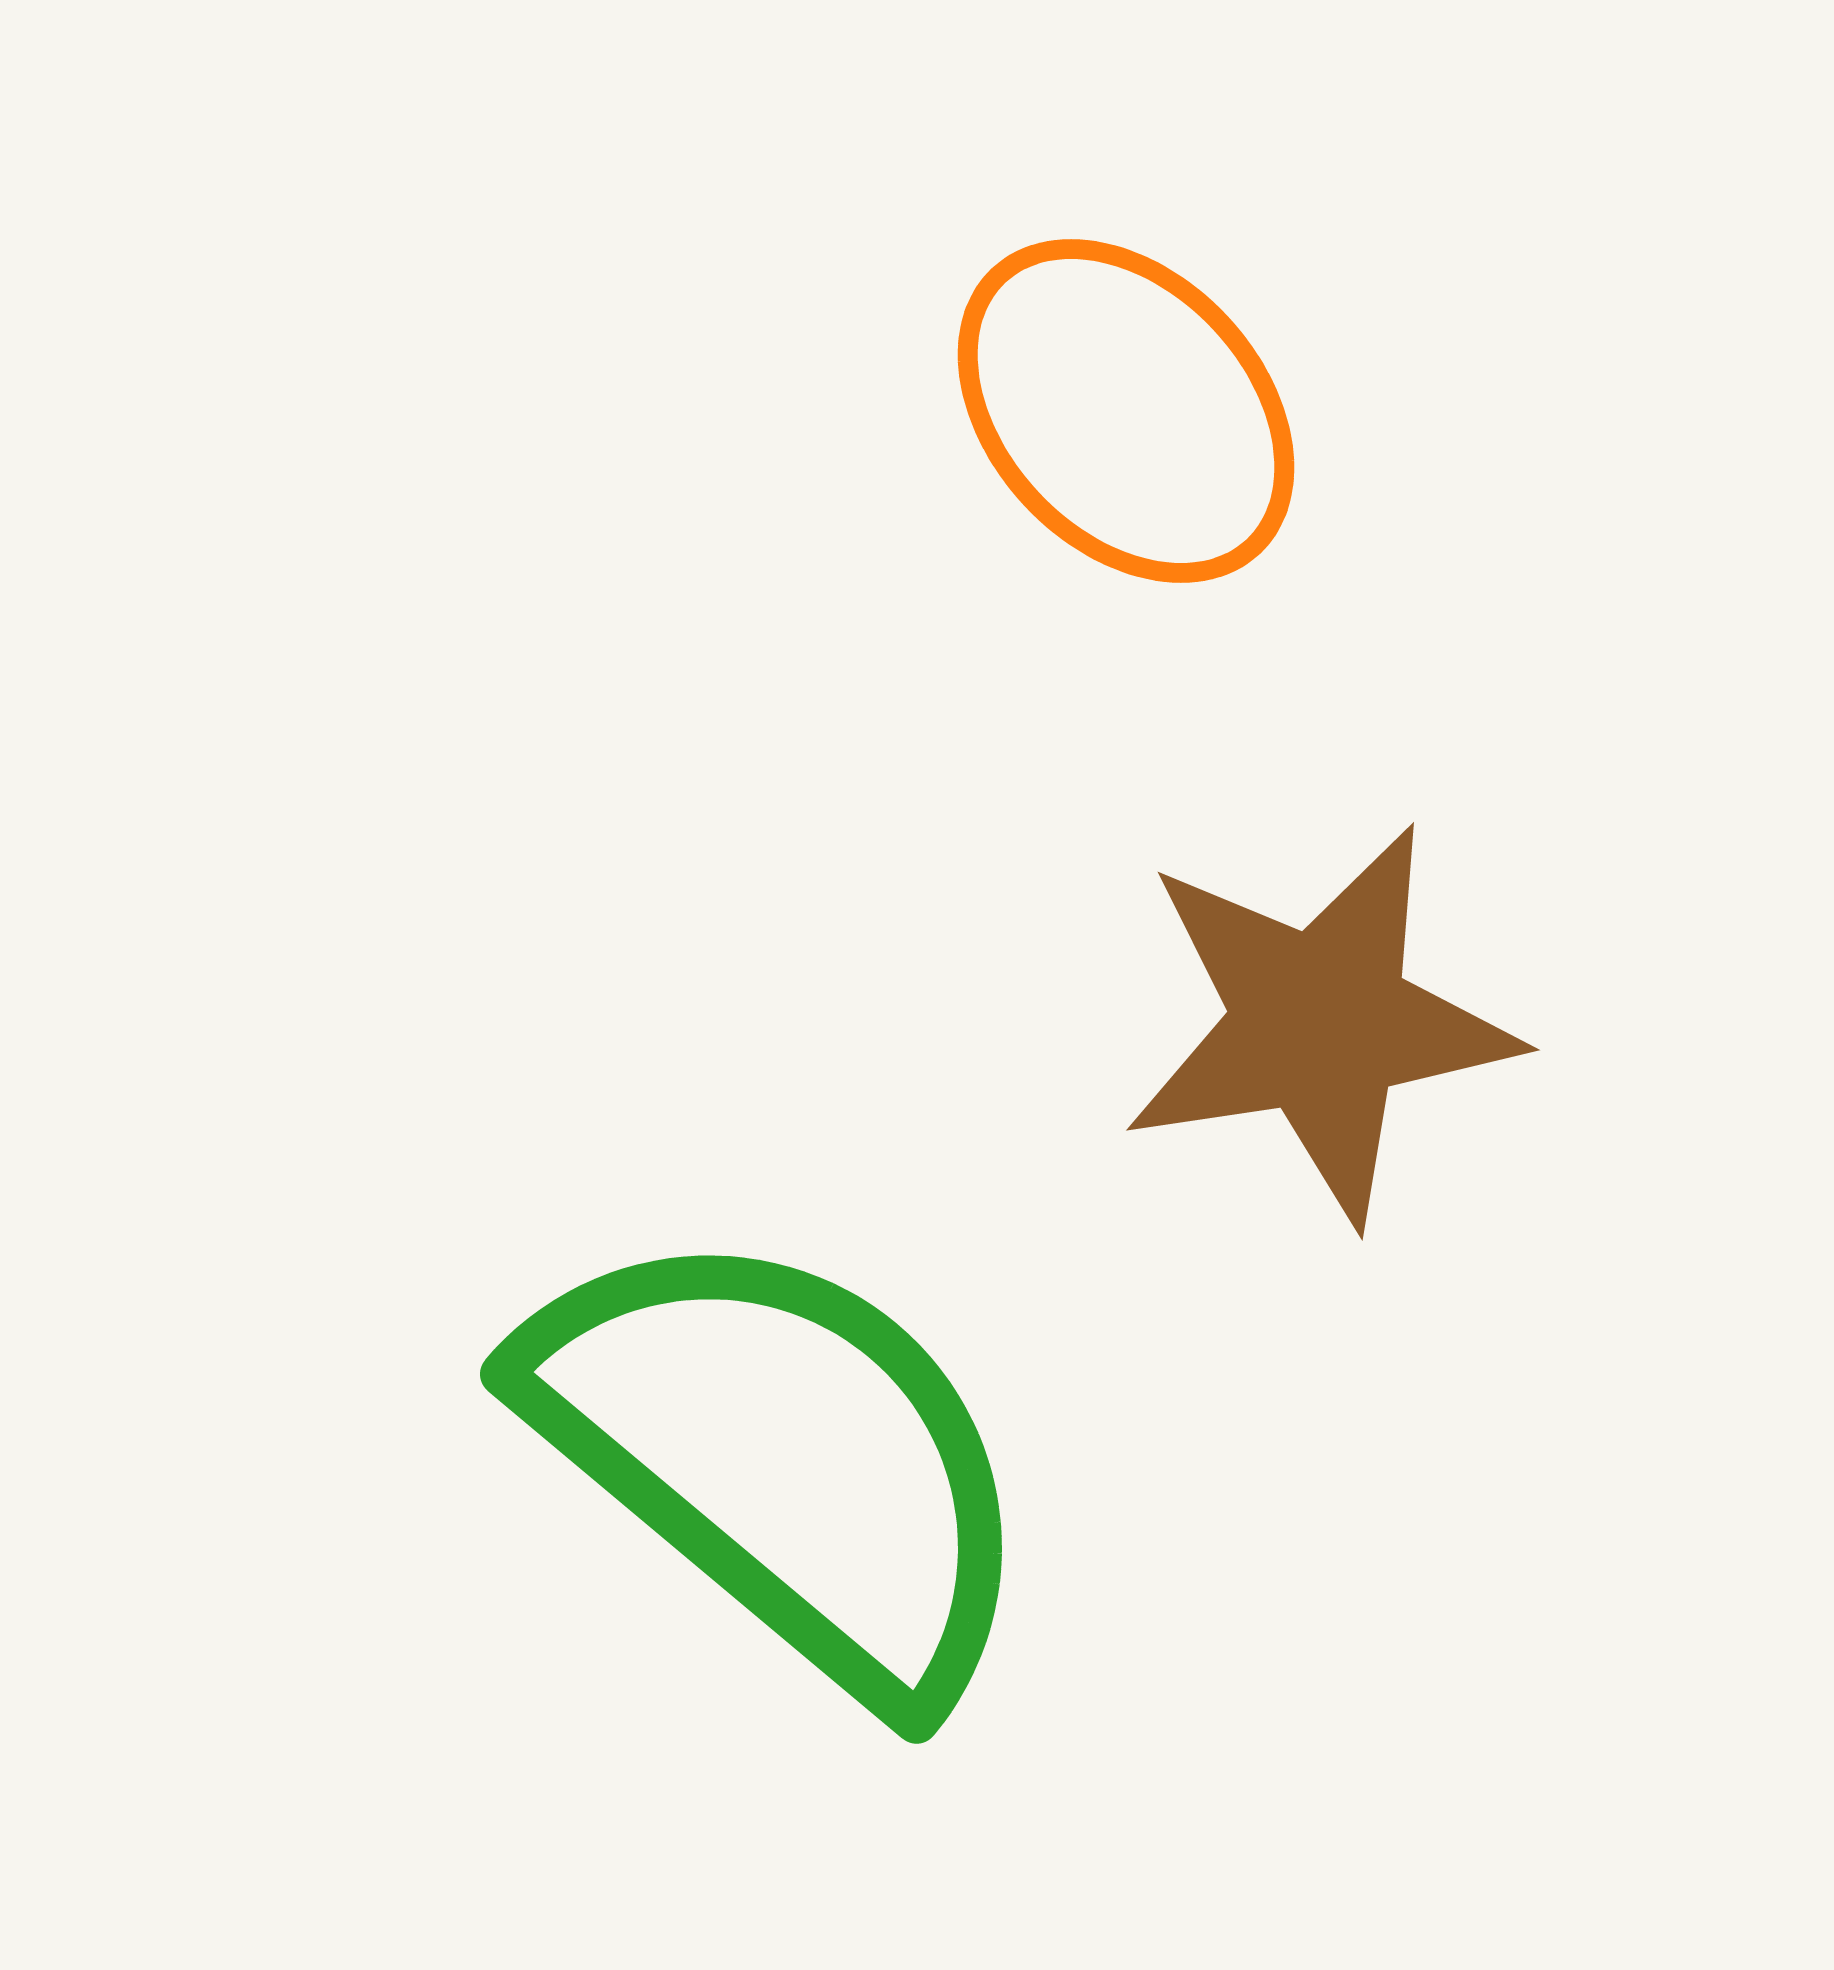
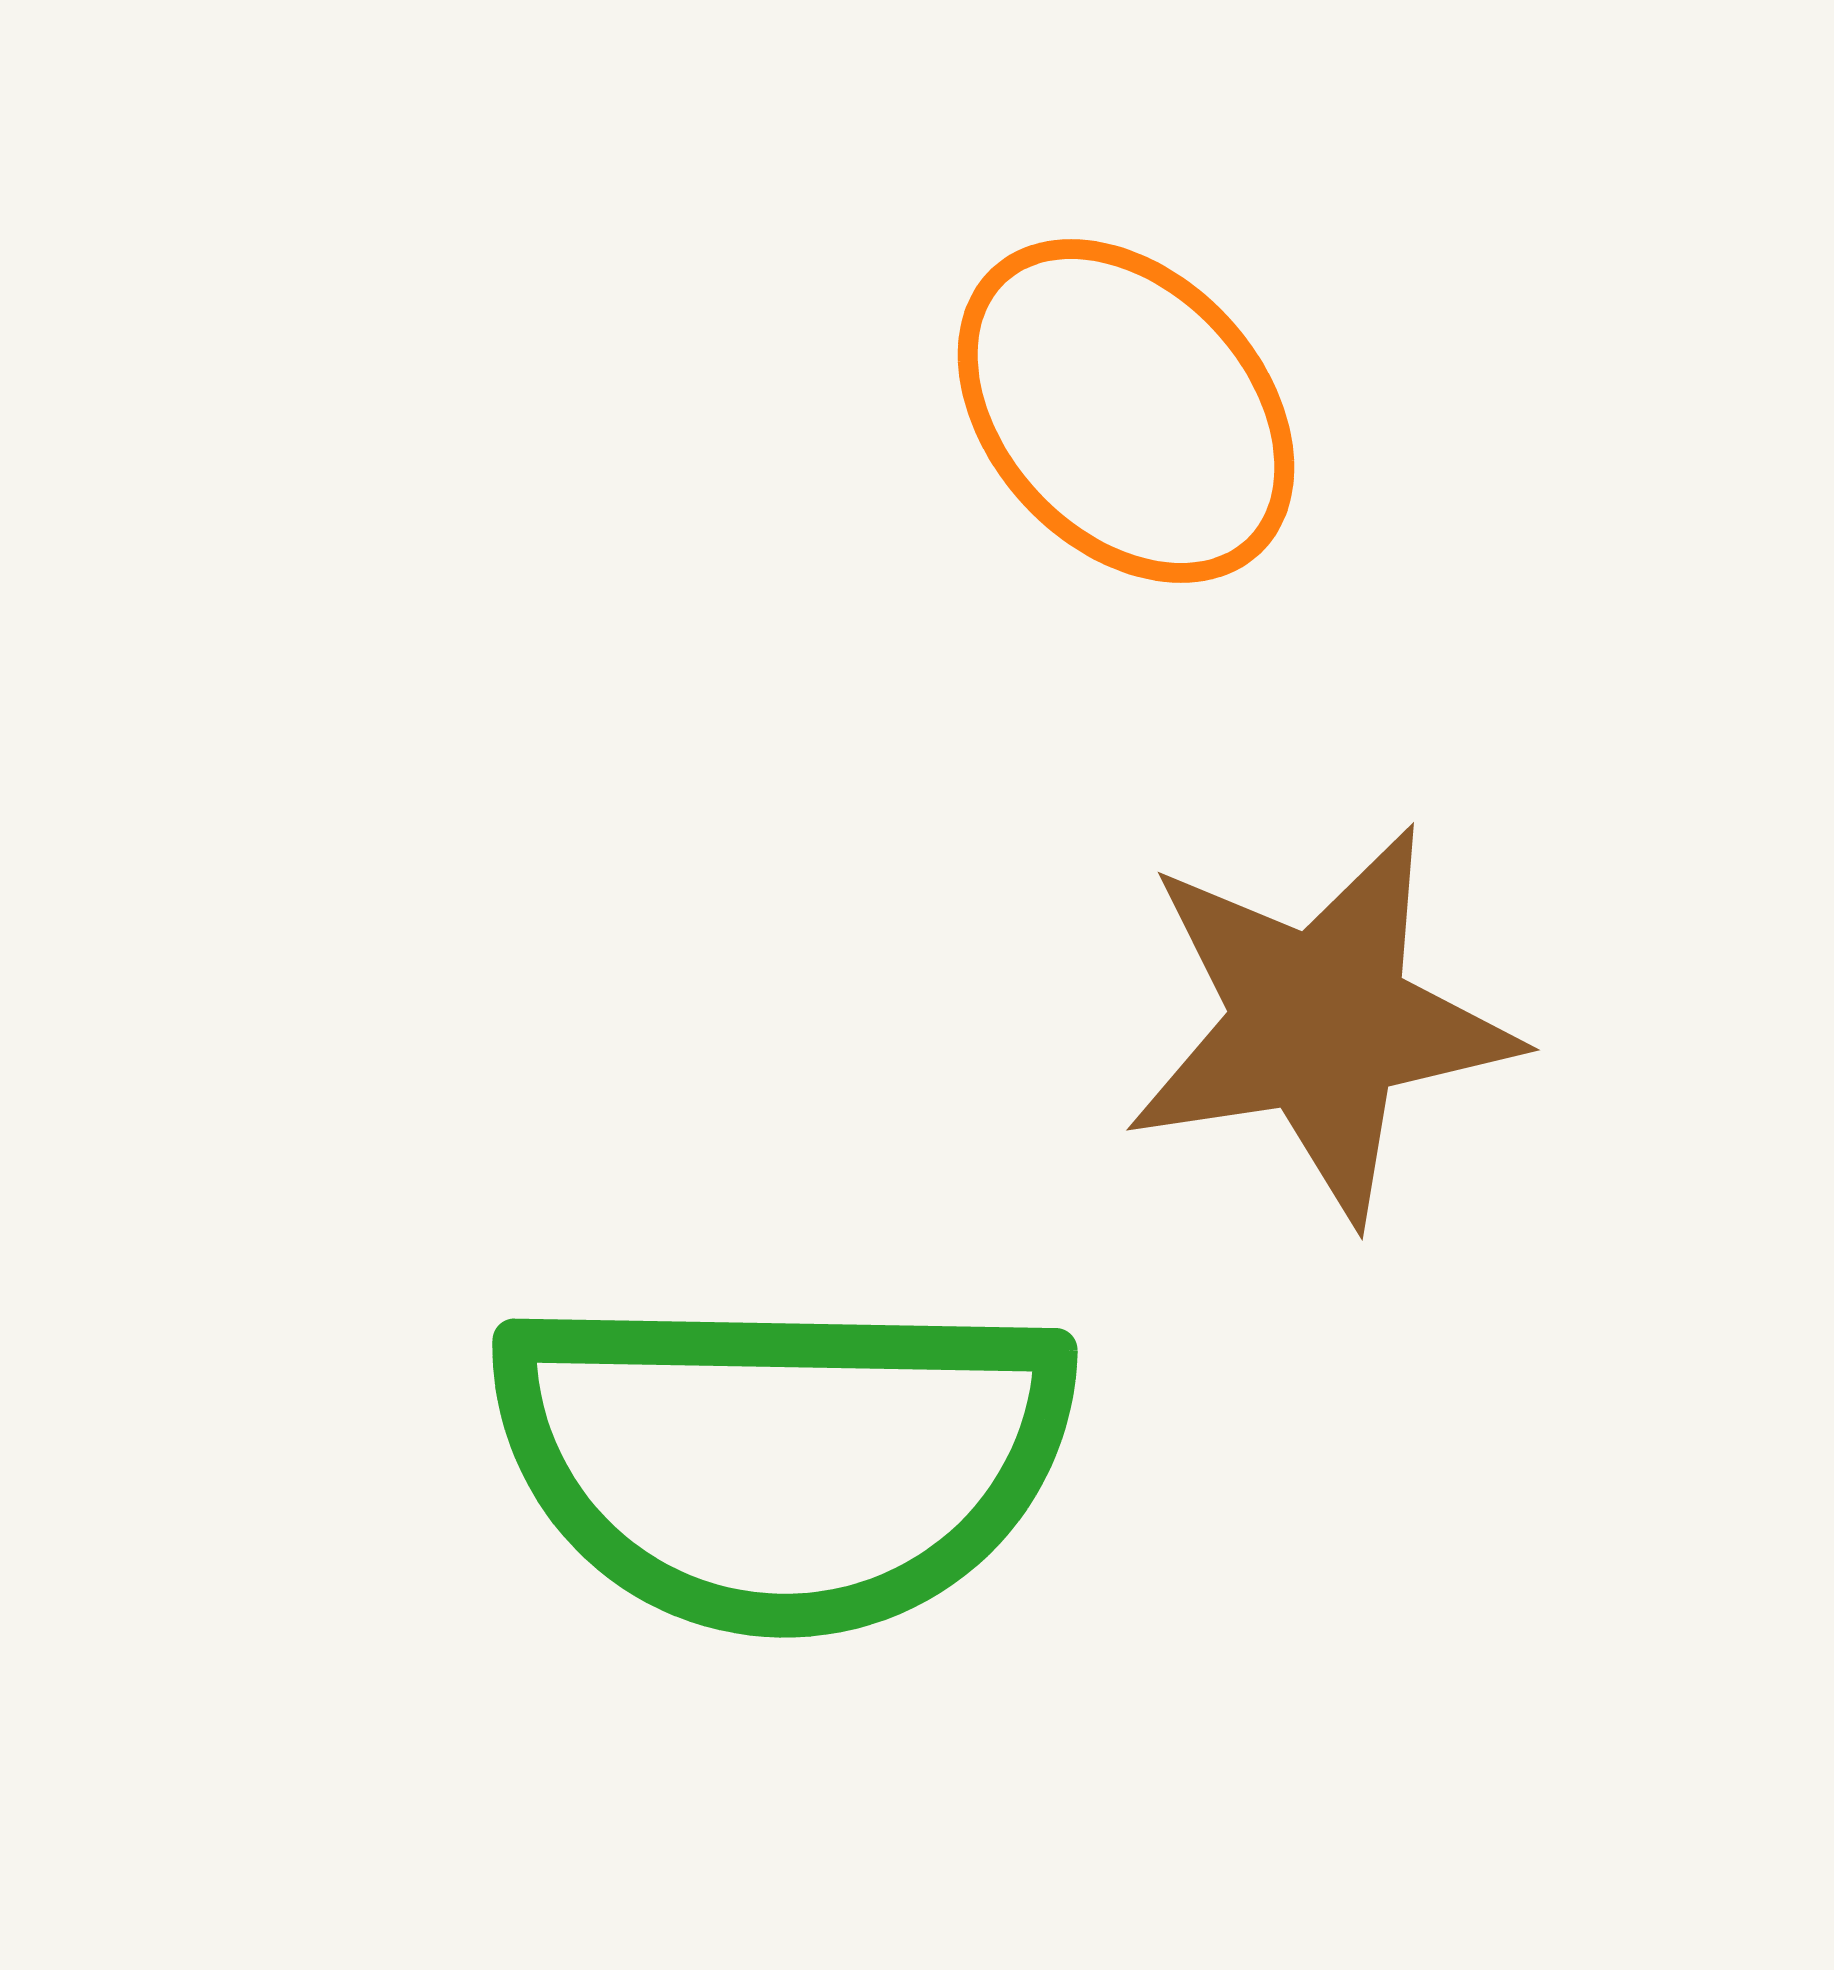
green semicircle: rotated 141 degrees clockwise
